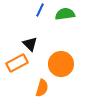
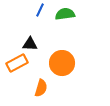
black triangle: rotated 42 degrees counterclockwise
orange circle: moved 1 px right, 1 px up
orange semicircle: moved 1 px left
